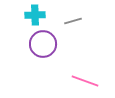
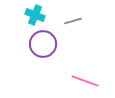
cyan cross: rotated 24 degrees clockwise
